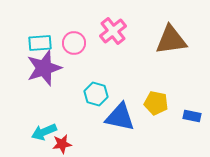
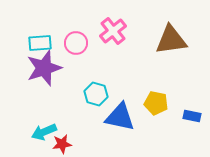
pink circle: moved 2 px right
